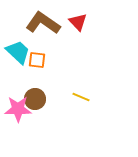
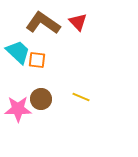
brown circle: moved 6 px right
